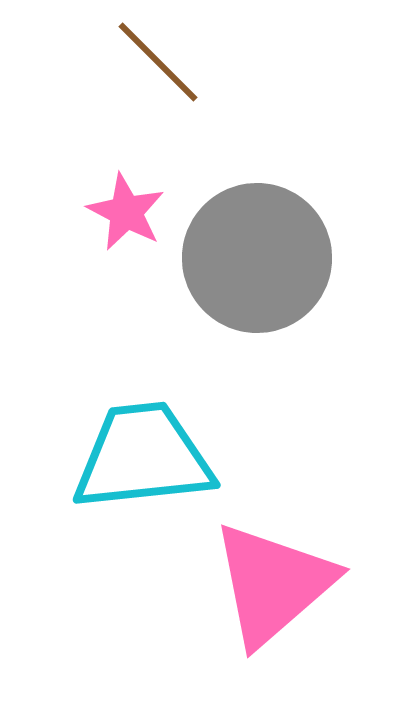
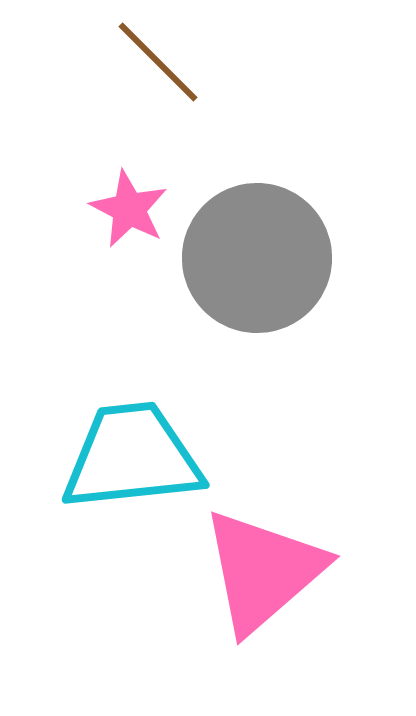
pink star: moved 3 px right, 3 px up
cyan trapezoid: moved 11 px left
pink triangle: moved 10 px left, 13 px up
